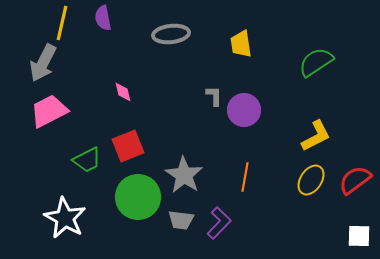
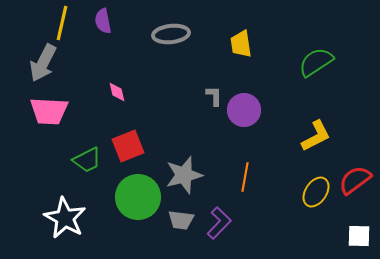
purple semicircle: moved 3 px down
pink diamond: moved 6 px left
pink trapezoid: rotated 150 degrees counterclockwise
gray star: rotated 24 degrees clockwise
yellow ellipse: moved 5 px right, 12 px down
